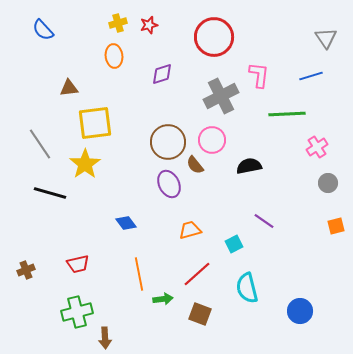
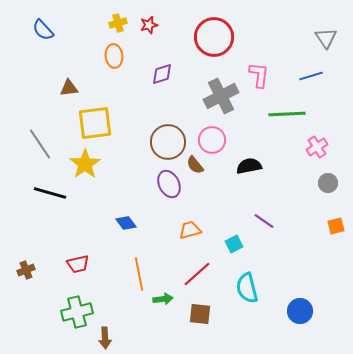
brown square: rotated 15 degrees counterclockwise
